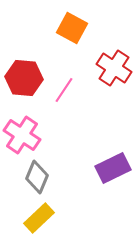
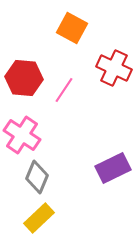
red cross: rotated 8 degrees counterclockwise
